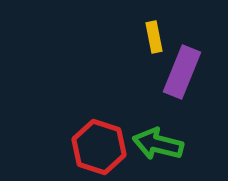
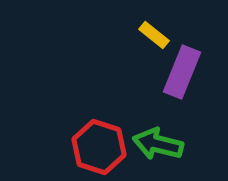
yellow rectangle: moved 2 px up; rotated 40 degrees counterclockwise
